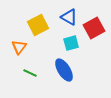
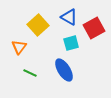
yellow square: rotated 15 degrees counterclockwise
